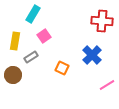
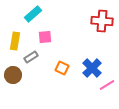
cyan rectangle: rotated 18 degrees clockwise
pink square: moved 1 px right, 1 px down; rotated 32 degrees clockwise
blue cross: moved 13 px down
